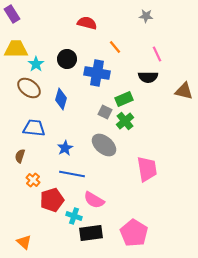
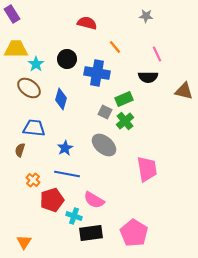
brown semicircle: moved 6 px up
blue line: moved 5 px left
orange triangle: rotated 21 degrees clockwise
